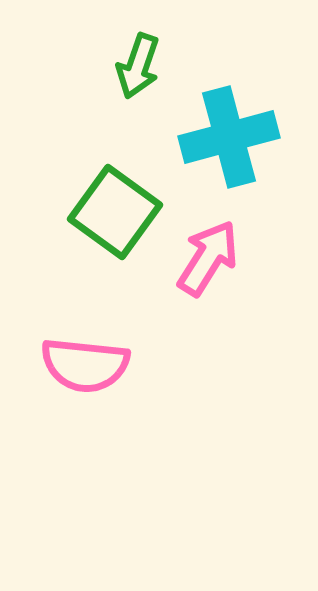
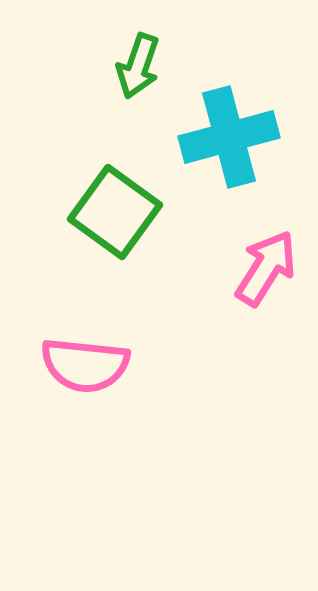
pink arrow: moved 58 px right, 10 px down
